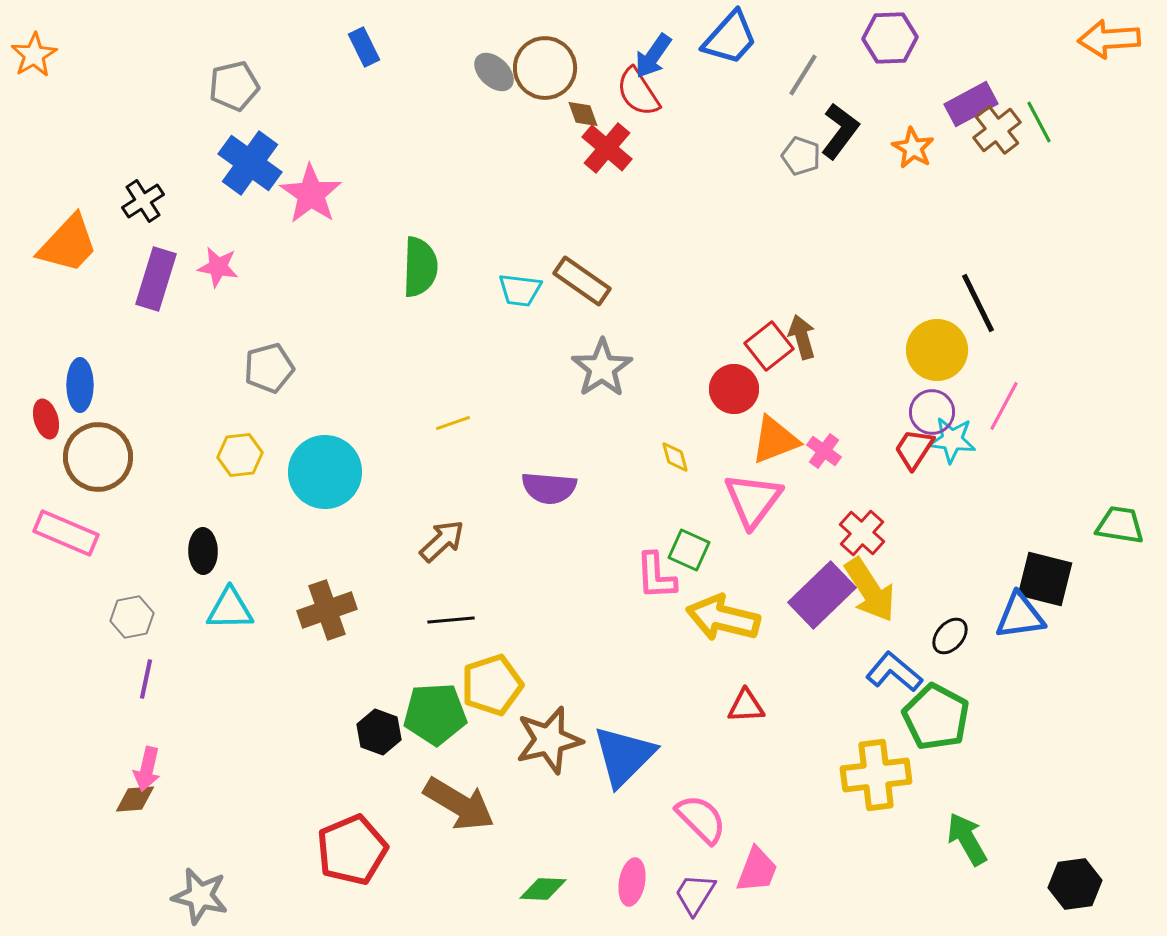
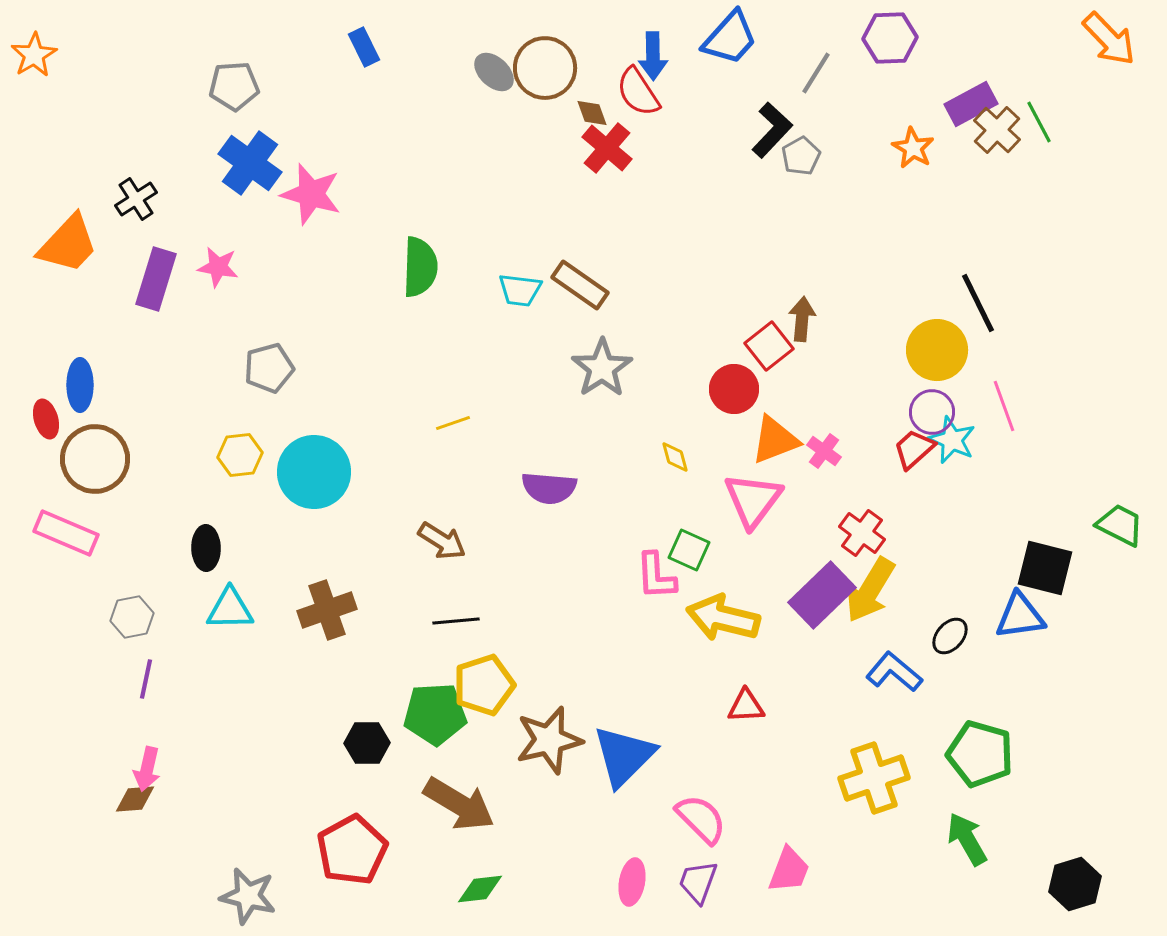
orange arrow at (1109, 39): rotated 130 degrees counterclockwise
blue arrow at (653, 56): rotated 36 degrees counterclockwise
gray line at (803, 75): moved 13 px right, 2 px up
gray pentagon at (234, 86): rotated 9 degrees clockwise
brown diamond at (583, 114): moved 9 px right, 1 px up
brown cross at (997, 130): rotated 9 degrees counterclockwise
black L-shape at (840, 131): moved 68 px left, 1 px up; rotated 6 degrees clockwise
gray pentagon at (801, 156): rotated 24 degrees clockwise
pink star at (311, 194): rotated 18 degrees counterclockwise
black cross at (143, 201): moved 7 px left, 2 px up
brown rectangle at (582, 281): moved 2 px left, 4 px down
brown arrow at (802, 337): moved 18 px up; rotated 21 degrees clockwise
pink line at (1004, 406): rotated 48 degrees counterclockwise
cyan star at (952, 440): rotated 18 degrees clockwise
red trapezoid at (914, 449): rotated 15 degrees clockwise
brown circle at (98, 457): moved 3 px left, 2 px down
cyan circle at (325, 472): moved 11 px left
green trapezoid at (1120, 525): rotated 18 degrees clockwise
red cross at (862, 533): rotated 6 degrees counterclockwise
brown arrow at (442, 541): rotated 75 degrees clockwise
black ellipse at (203, 551): moved 3 px right, 3 px up
black square at (1045, 579): moved 11 px up
yellow arrow at (870, 590): rotated 64 degrees clockwise
black line at (451, 620): moved 5 px right, 1 px down
yellow pentagon at (492, 685): moved 8 px left
green pentagon at (936, 717): moved 44 px right, 37 px down; rotated 12 degrees counterclockwise
black hexagon at (379, 732): moved 12 px left, 11 px down; rotated 21 degrees counterclockwise
yellow cross at (876, 775): moved 2 px left, 3 px down; rotated 12 degrees counterclockwise
red pentagon at (352, 850): rotated 6 degrees counterclockwise
pink trapezoid at (757, 870): moved 32 px right
black hexagon at (1075, 884): rotated 9 degrees counterclockwise
green diamond at (543, 889): moved 63 px left; rotated 9 degrees counterclockwise
purple trapezoid at (695, 894): moved 3 px right, 12 px up; rotated 12 degrees counterclockwise
gray star at (200, 896): moved 48 px right
